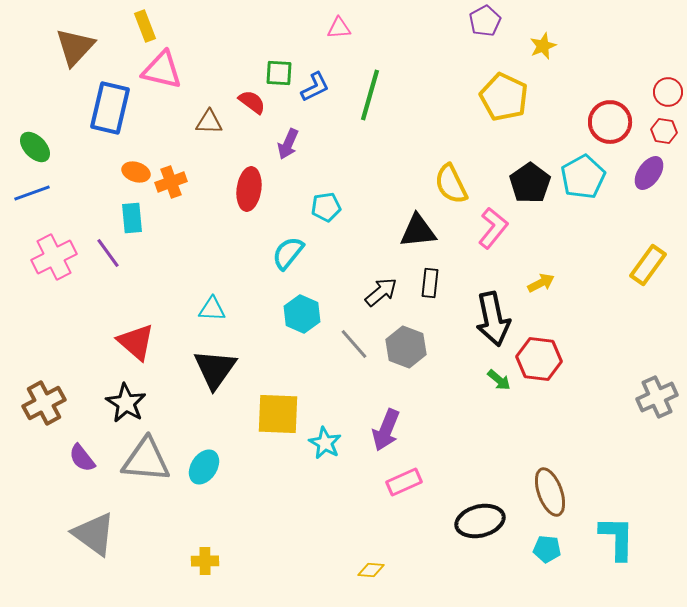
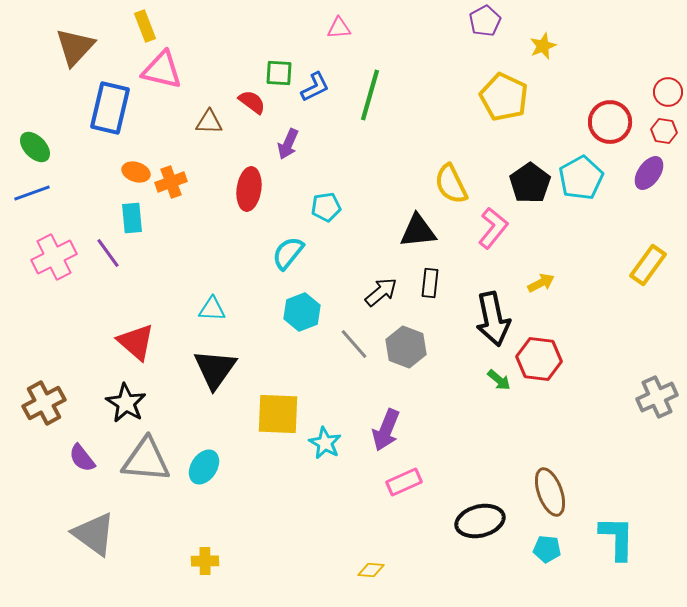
cyan pentagon at (583, 177): moved 2 px left, 1 px down
cyan hexagon at (302, 314): moved 2 px up; rotated 15 degrees clockwise
